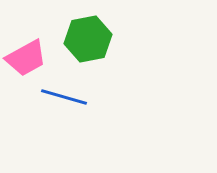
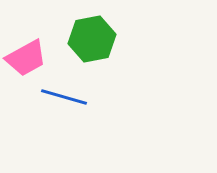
green hexagon: moved 4 px right
